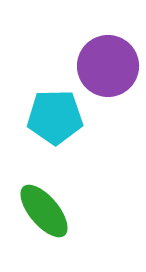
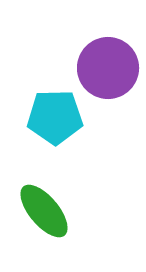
purple circle: moved 2 px down
